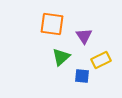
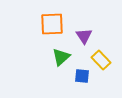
orange square: rotated 10 degrees counterclockwise
yellow rectangle: rotated 72 degrees clockwise
